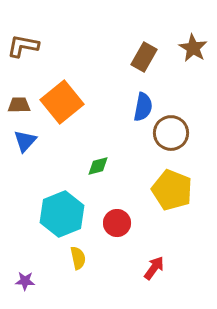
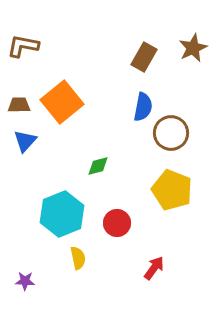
brown star: rotated 16 degrees clockwise
